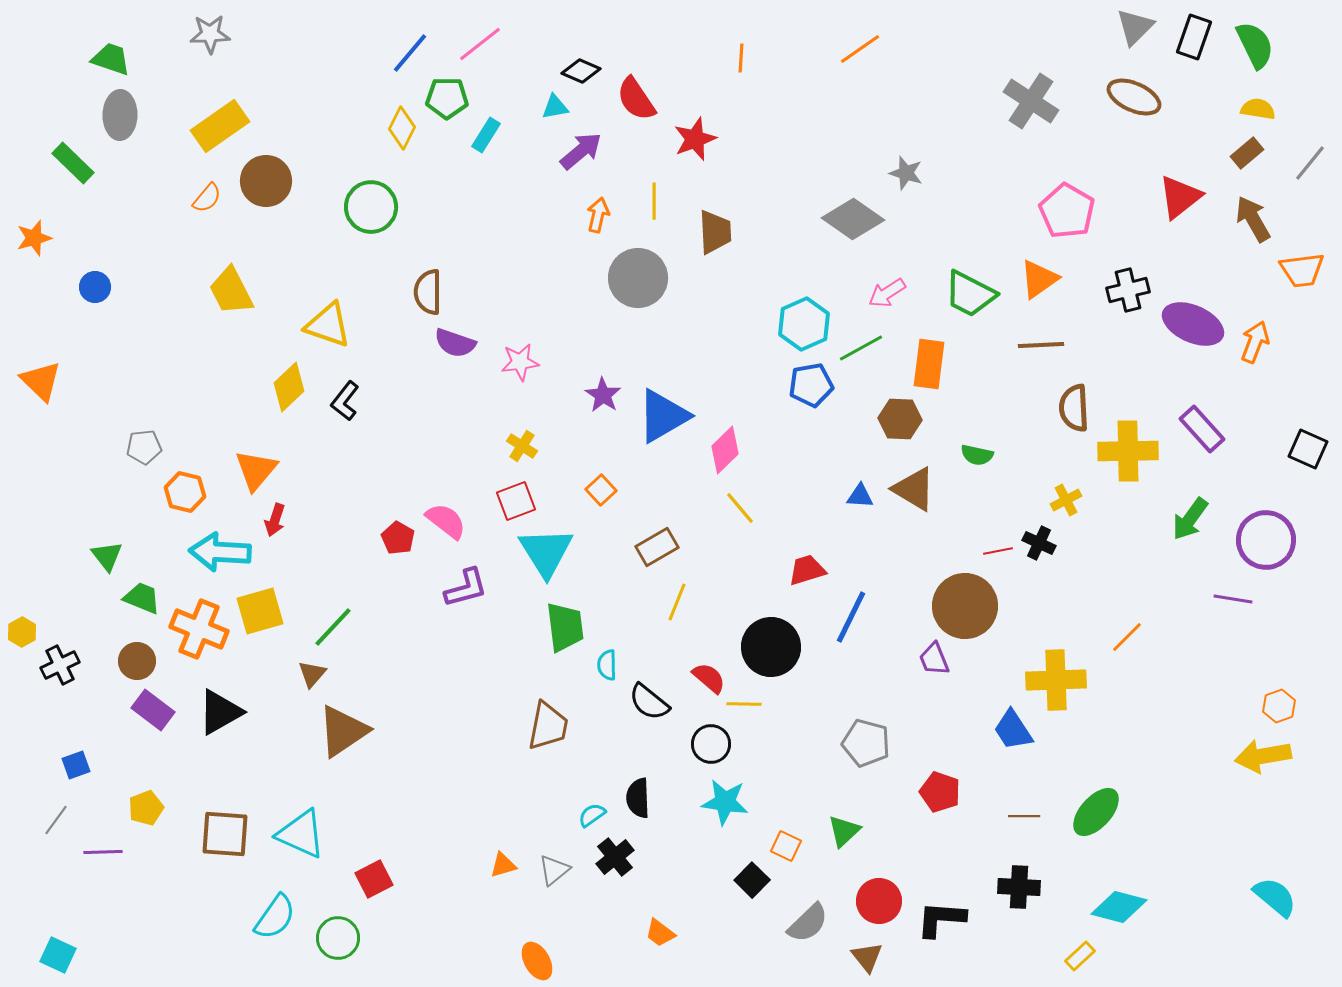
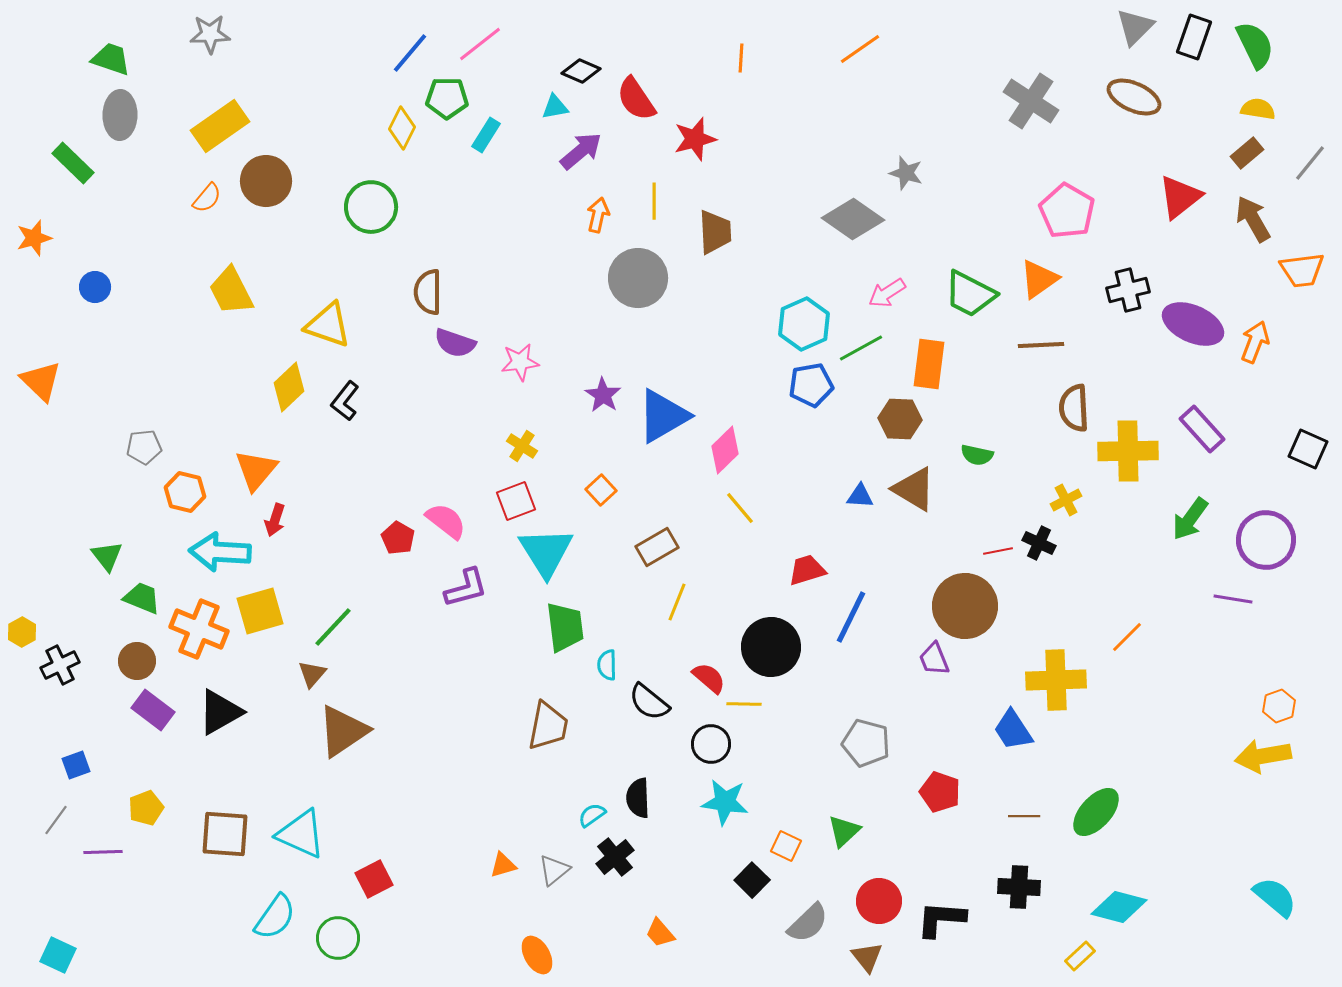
red star at (695, 139): rotated 6 degrees clockwise
orange trapezoid at (660, 933): rotated 12 degrees clockwise
orange ellipse at (537, 961): moved 6 px up
